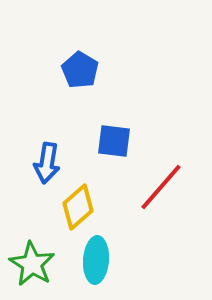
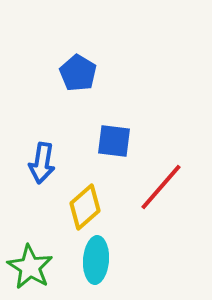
blue pentagon: moved 2 px left, 3 px down
blue arrow: moved 5 px left
yellow diamond: moved 7 px right
green star: moved 2 px left, 3 px down
